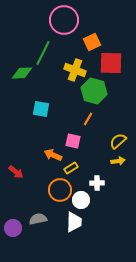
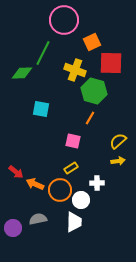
orange line: moved 2 px right, 1 px up
orange arrow: moved 18 px left, 29 px down
